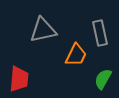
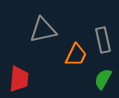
gray rectangle: moved 3 px right, 7 px down
